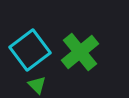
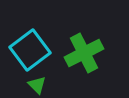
green cross: moved 4 px right, 1 px down; rotated 12 degrees clockwise
